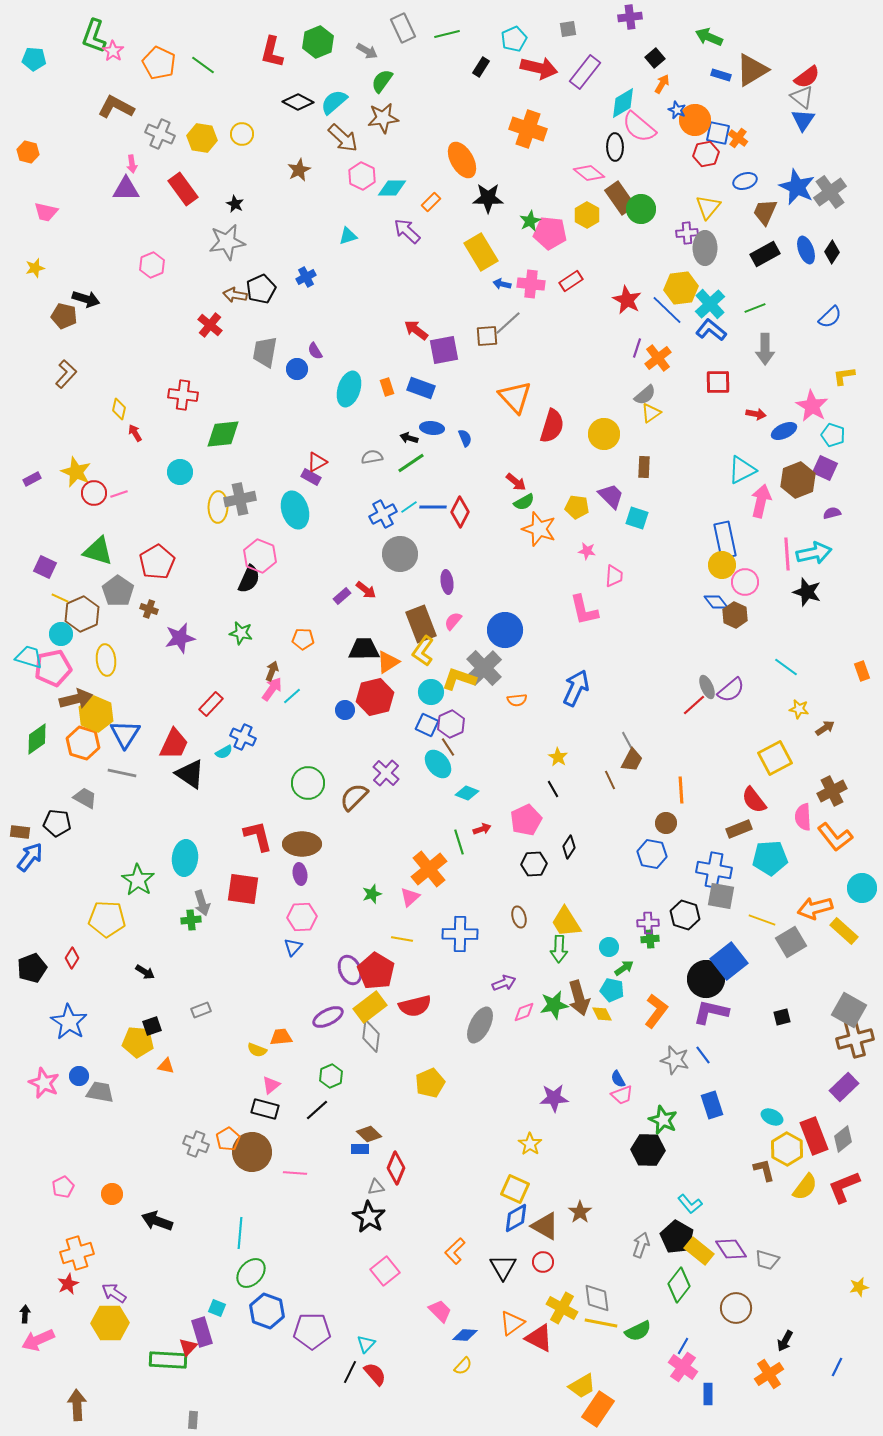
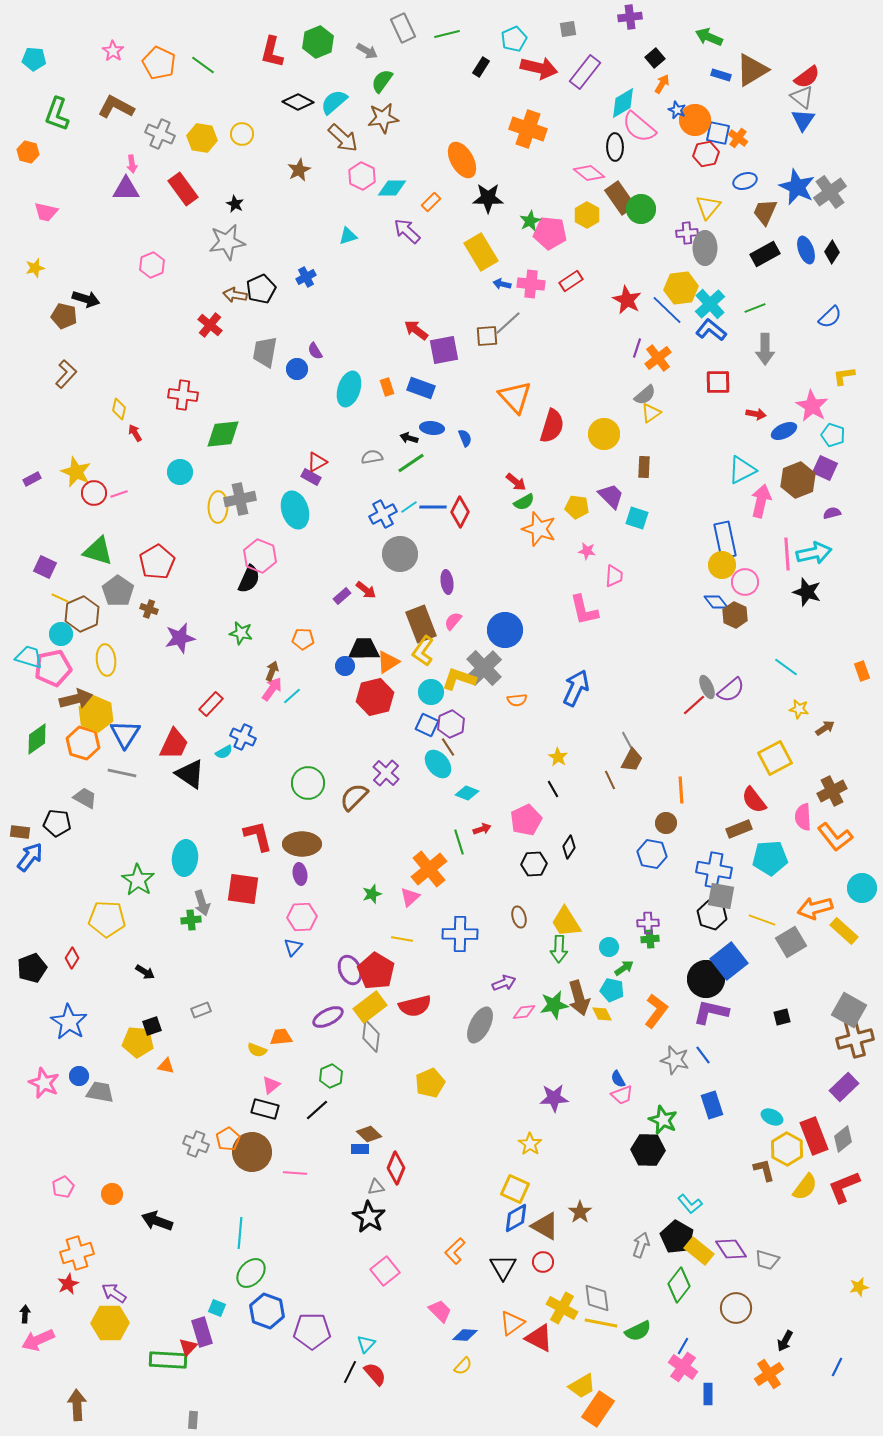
green L-shape at (94, 36): moved 37 px left, 78 px down
blue circle at (345, 710): moved 44 px up
black hexagon at (685, 915): moved 27 px right
pink diamond at (524, 1012): rotated 15 degrees clockwise
